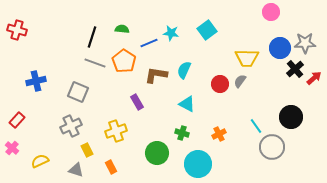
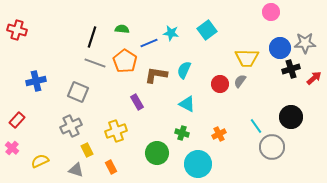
orange pentagon: moved 1 px right
black cross: moved 4 px left; rotated 24 degrees clockwise
